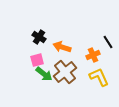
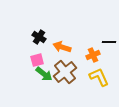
black line: moved 1 px right; rotated 56 degrees counterclockwise
